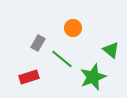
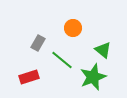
green triangle: moved 8 px left
green line: moved 1 px down
